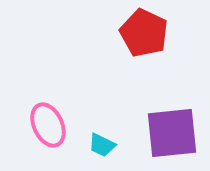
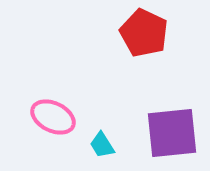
pink ellipse: moved 5 px right, 8 px up; rotated 39 degrees counterclockwise
cyan trapezoid: rotated 32 degrees clockwise
